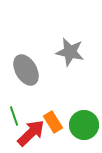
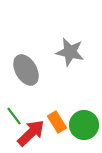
green line: rotated 18 degrees counterclockwise
orange rectangle: moved 4 px right
